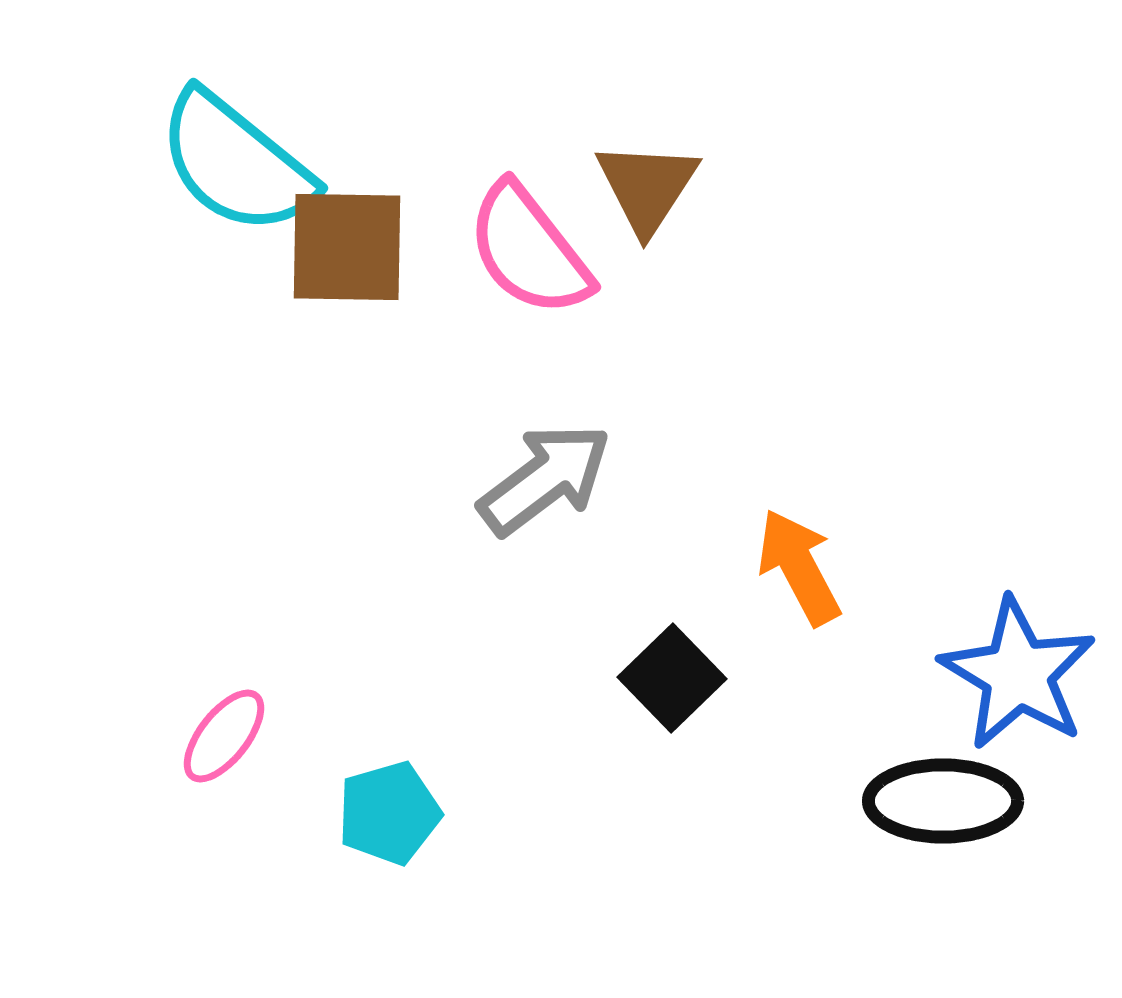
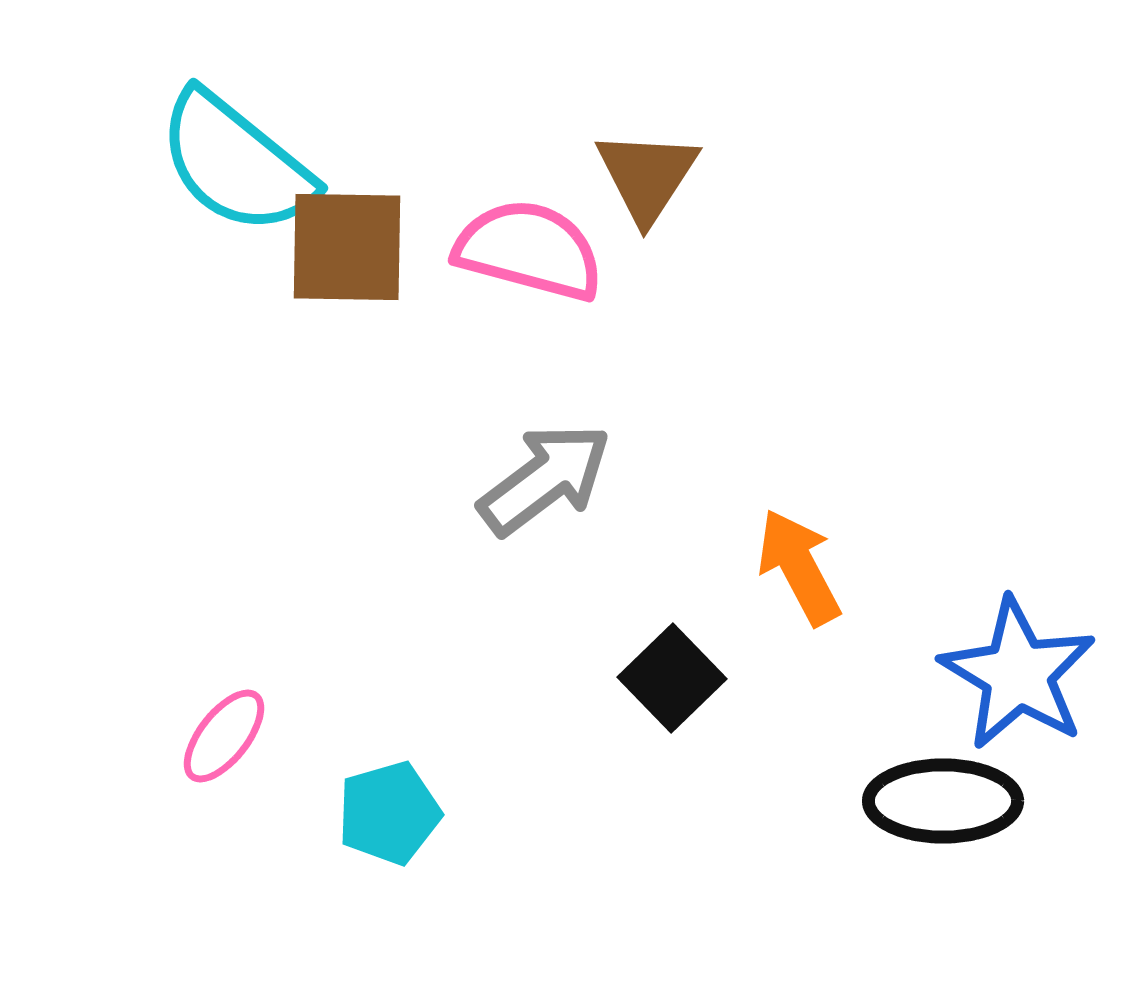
brown triangle: moved 11 px up
pink semicircle: rotated 143 degrees clockwise
